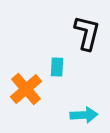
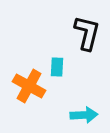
orange cross: moved 3 px right, 3 px up; rotated 20 degrees counterclockwise
